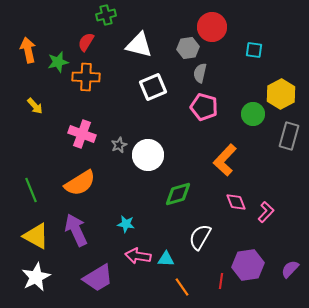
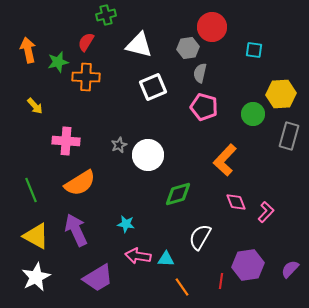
yellow hexagon: rotated 24 degrees clockwise
pink cross: moved 16 px left, 7 px down; rotated 16 degrees counterclockwise
